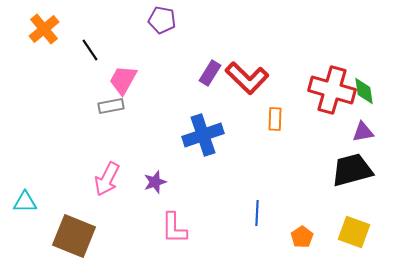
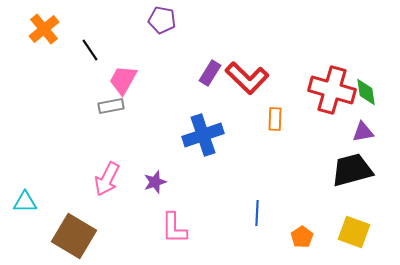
green diamond: moved 2 px right, 1 px down
brown square: rotated 9 degrees clockwise
